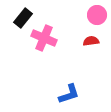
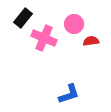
pink circle: moved 23 px left, 9 px down
